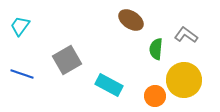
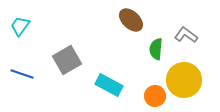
brown ellipse: rotated 10 degrees clockwise
